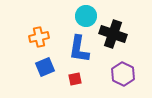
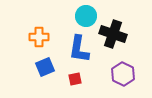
orange cross: rotated 12 degrees clockwise
